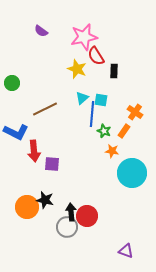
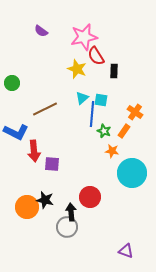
red circle: moved 3 px right, 19 px up
